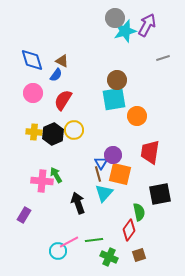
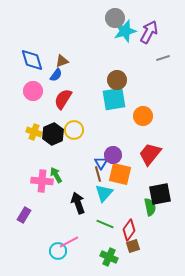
purple arrow: moved 2 px right, 7 px down
brown triangle: rotated 48 degrees counterclockwise
pink circle: moved 2 px up
red semicircle: moved 1 px up
orange circle: moved 6 px right
yellow cross: rotated 14 degrees clockwise
red trapezoid: moved 2 px down; rotated 30 degrees clockwise
green semicircle: moved 11 px right, 5 px up
green line: moved 11 px right, 16 px up; rotated 30 degrees clockwise
brown square: moved 6 px left, 9 px up
